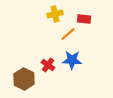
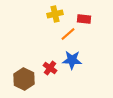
red cross: moved 2 px right, 3 px down
